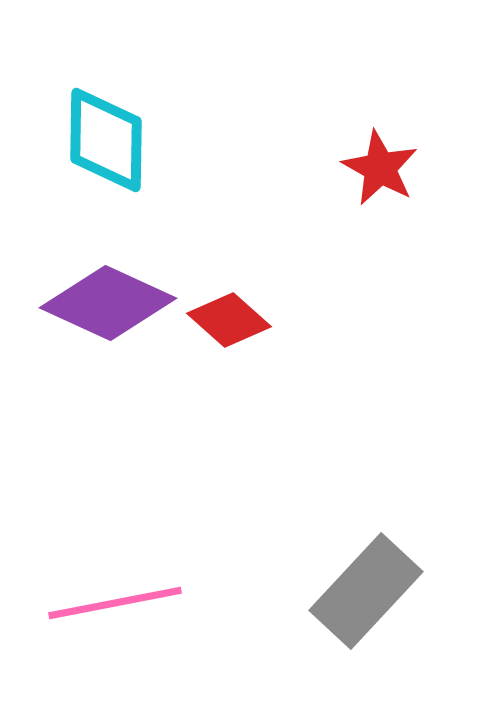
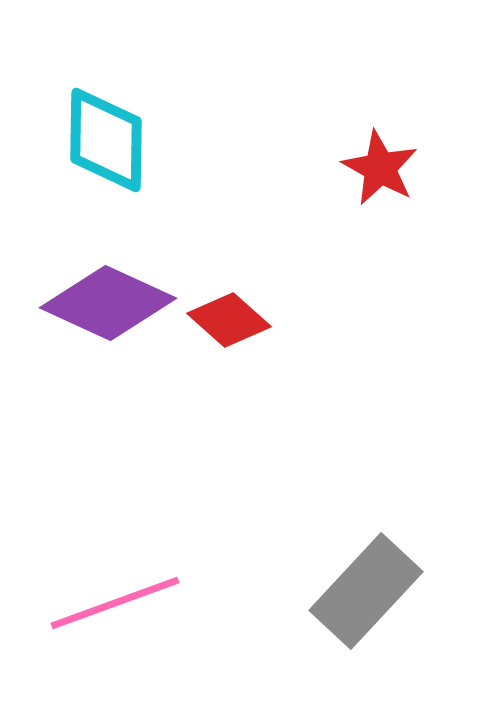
pink line: rotated 9 degrees counterclockwise
